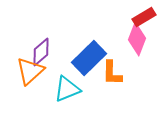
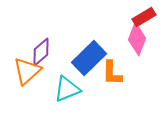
orange triangle: moved 3 px left
